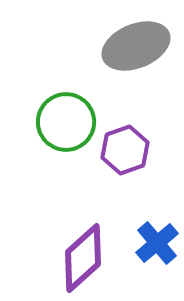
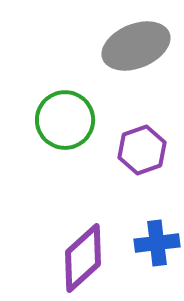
green circle: moved 1 px left, 2 px up
purple hexagon: moved 17 px right
blue cross: rotated 33 degrees clockwise
